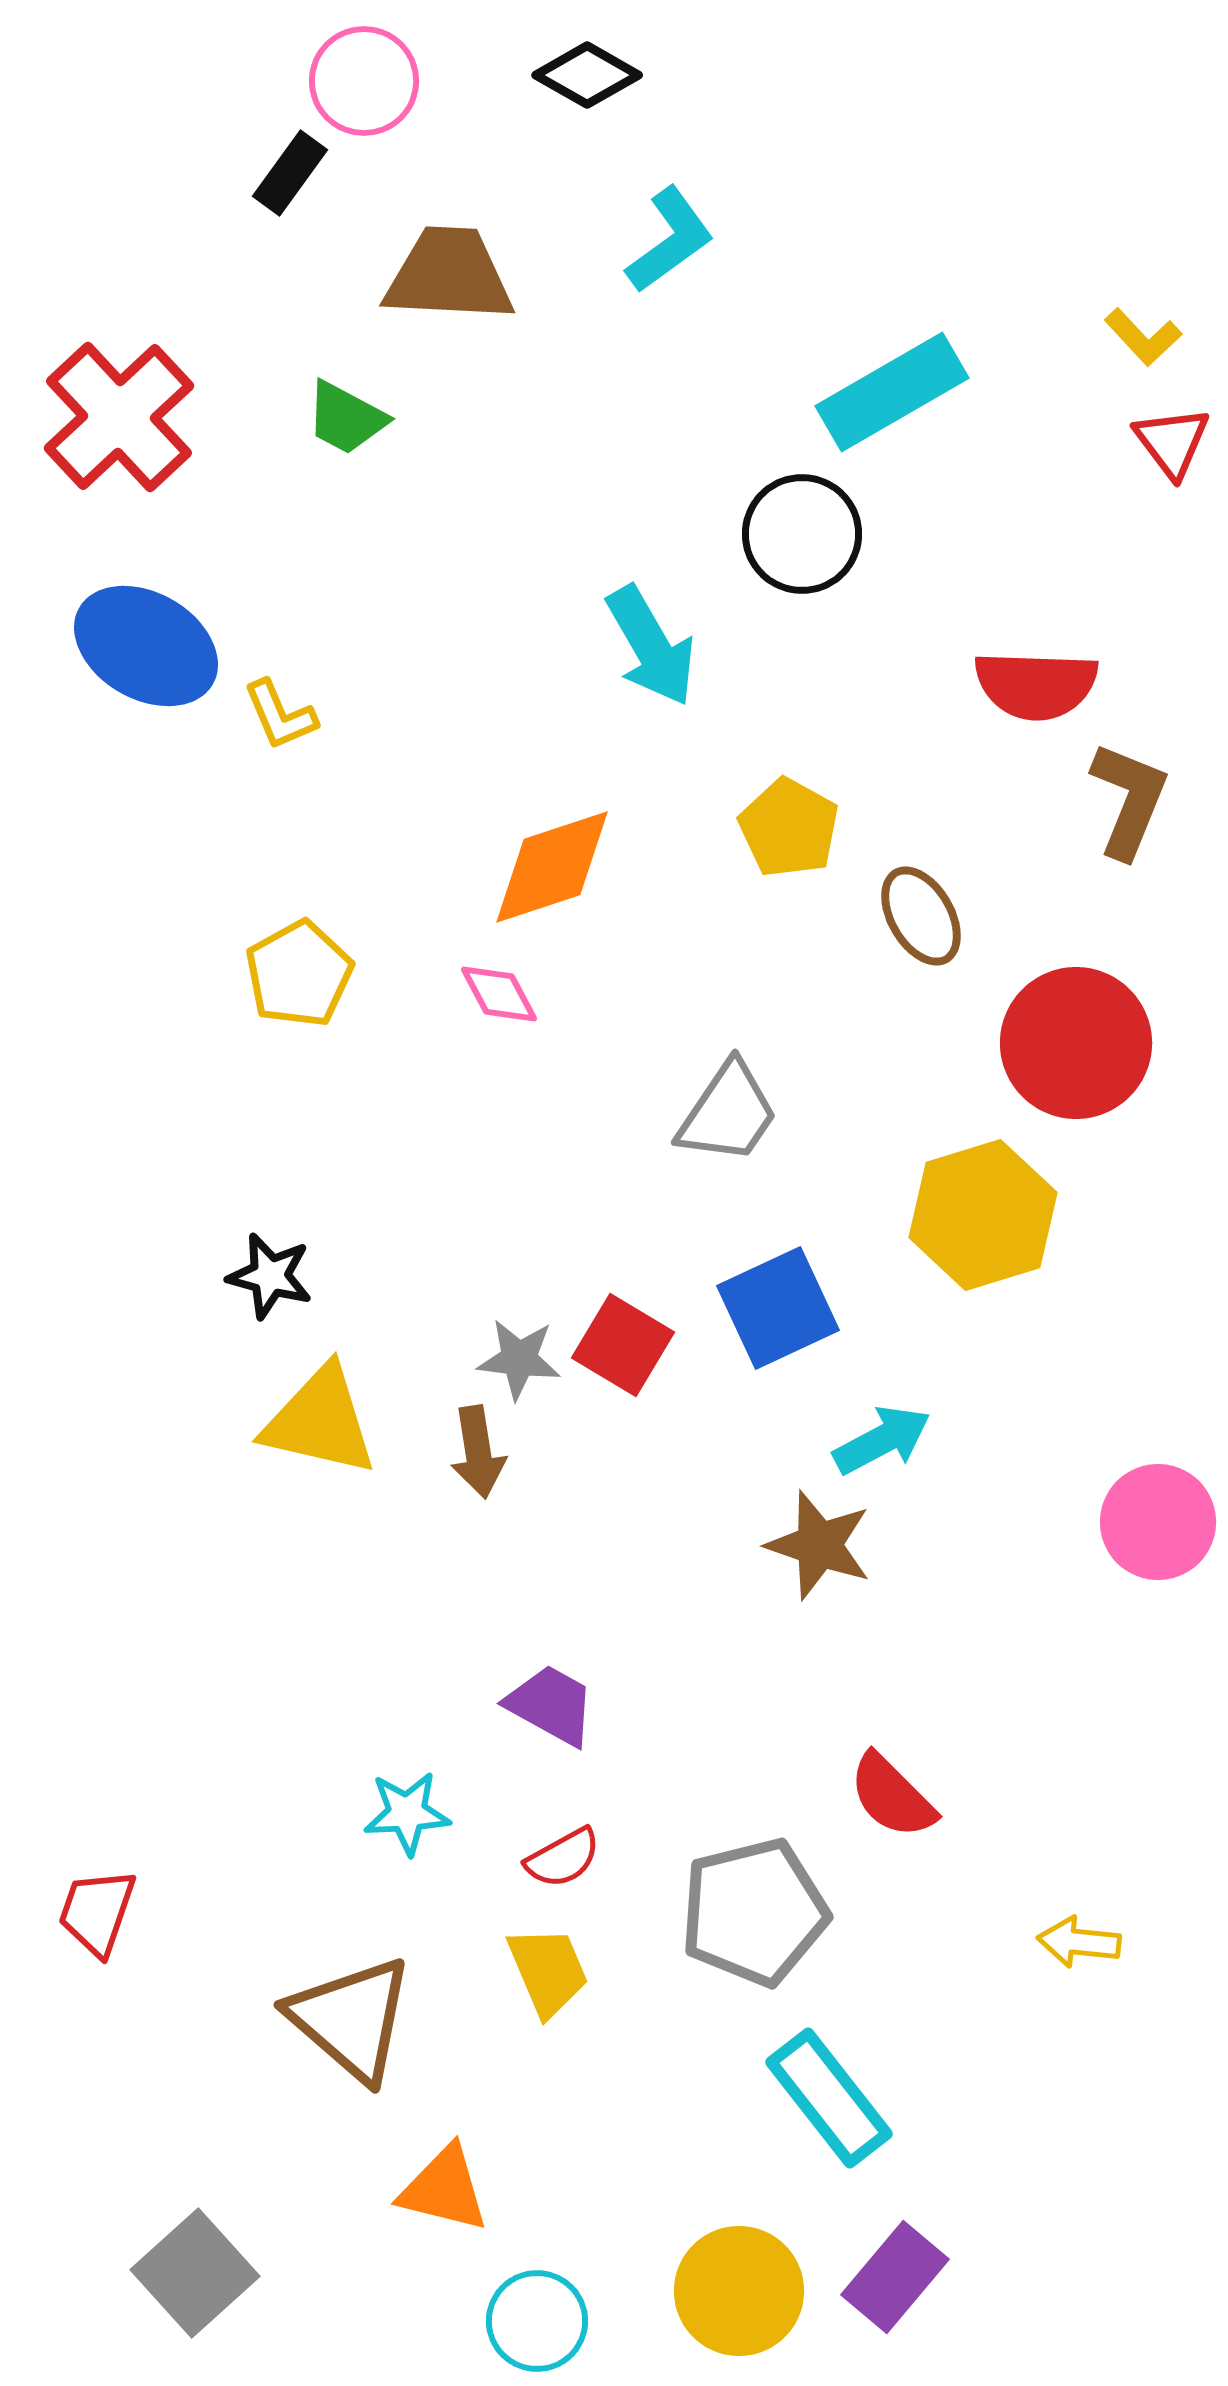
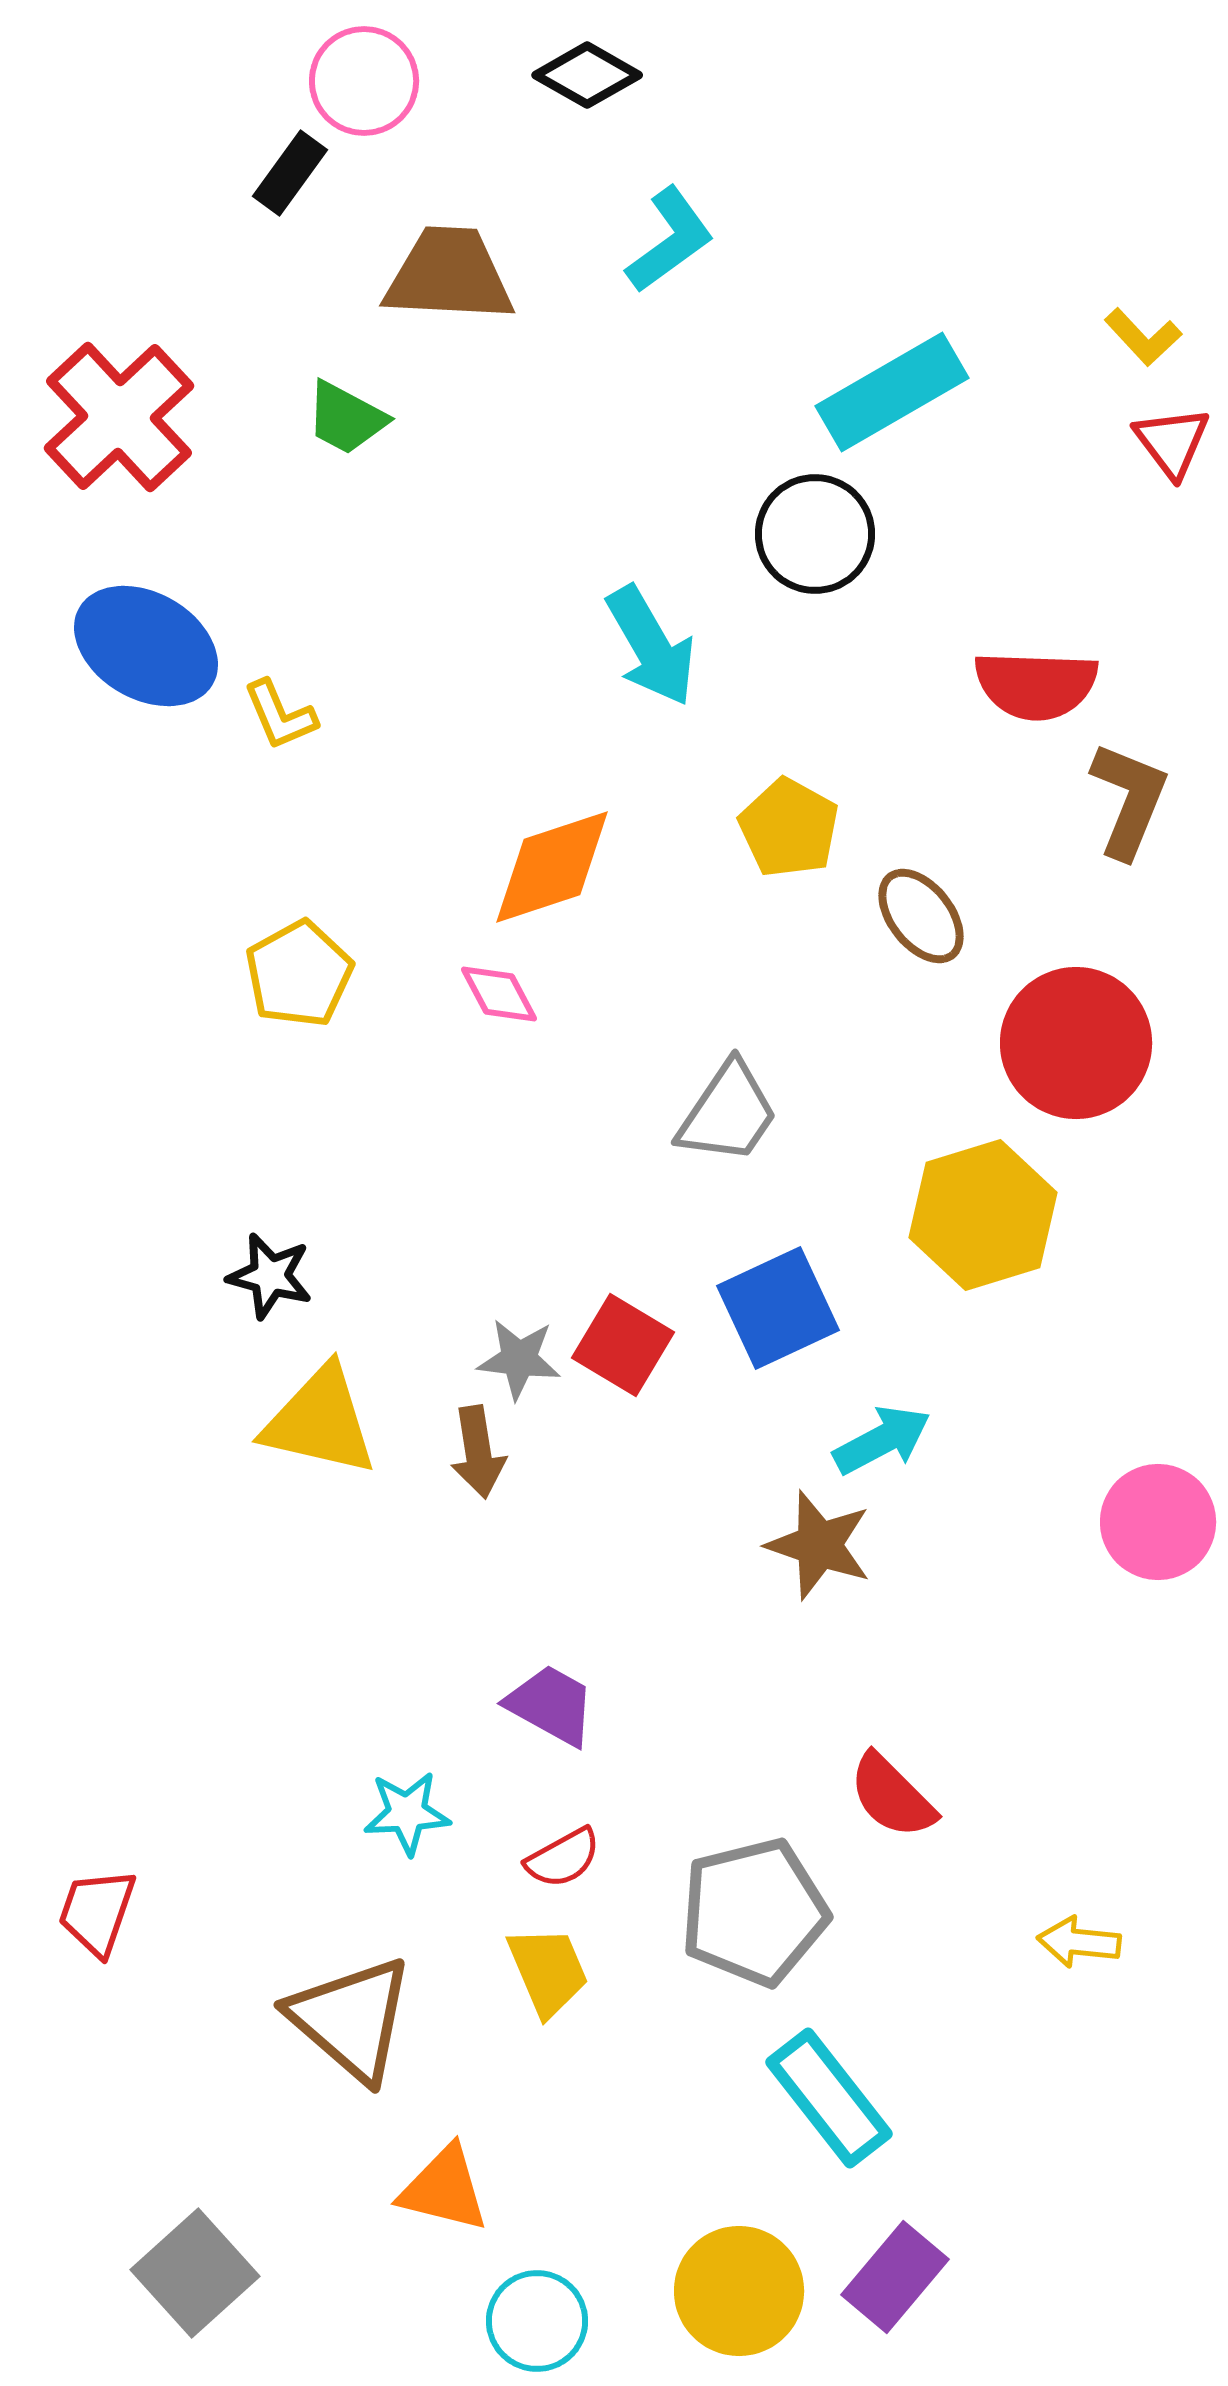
black circle at (802, 534): moved 13 px right
brown ellipse at (921, 916): rotated 8 degrees counterclockwise
